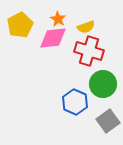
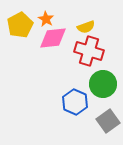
orange star: moved 12 px left
